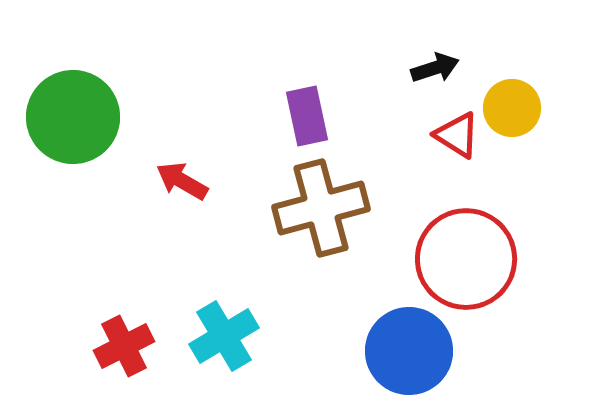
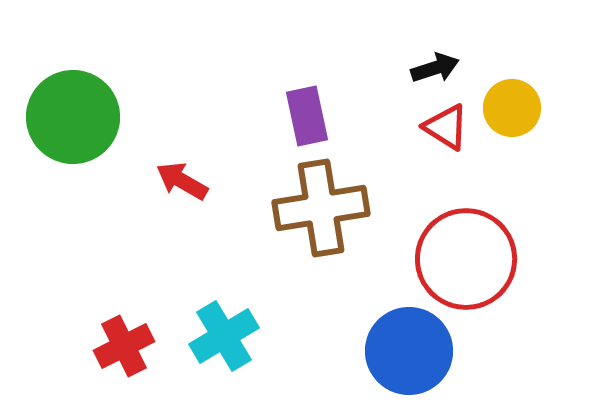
red triangle: moved 11 px left, 8 px up
brown cross: rotated 6 degrees clockwise
